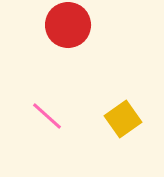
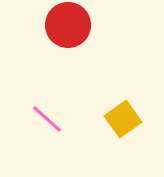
pink line: moved 3 px down
